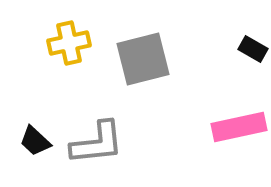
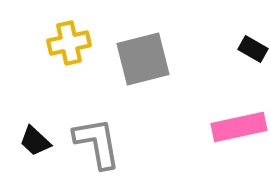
gray L-shape: rotated 94 degrees counterclockwise
